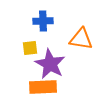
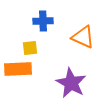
orange triangle: moved 2 px right, 2 px up; rotated 15 degrees clockwise
purple star: moved 21 px right, 19 px down
orange rectangle: moved 25 px left, 18 px up
